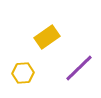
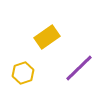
yellow hexagon: rotated 15 degrees counterclockwise
